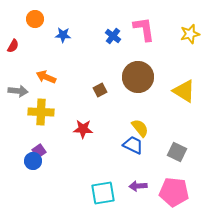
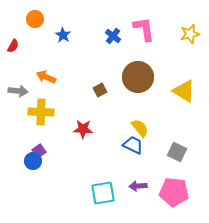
blue star: rotated 28 degrees clockwise
